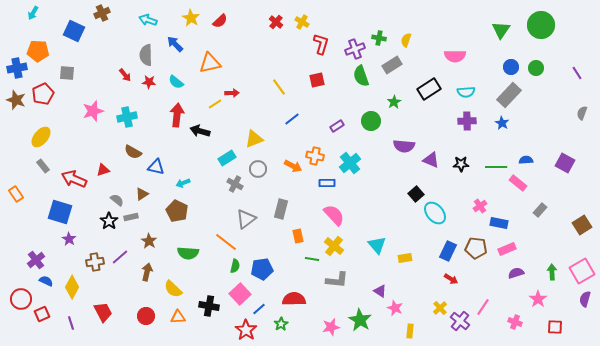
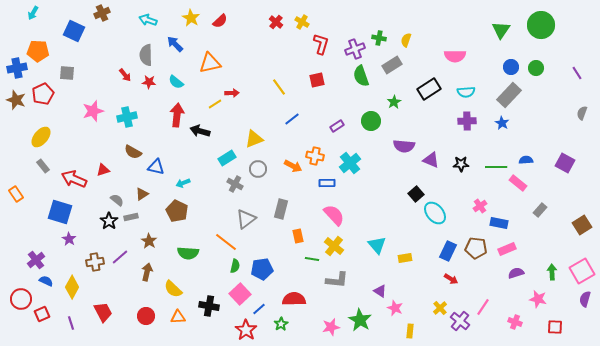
pink star at (538, 299): rotated 24 degrees counterclockwise
